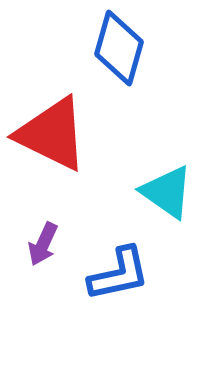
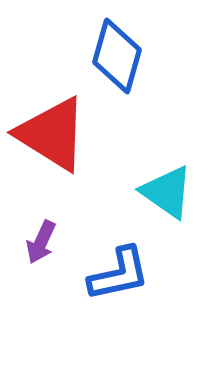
blue diamond: moved 2 px left, 8 px down
red triangle: rotated 6 degrees clockwise
purple arrow: moved 2 px left, 2 px up
